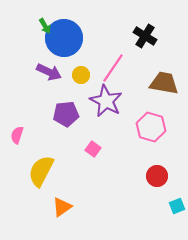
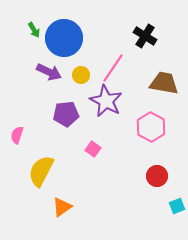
green arrow: moved 11 px left, 4 px down
pink hexagon: rotated 12 degrees clockwise
